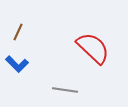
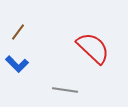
brown line: rotated 12 degrees clockwise
